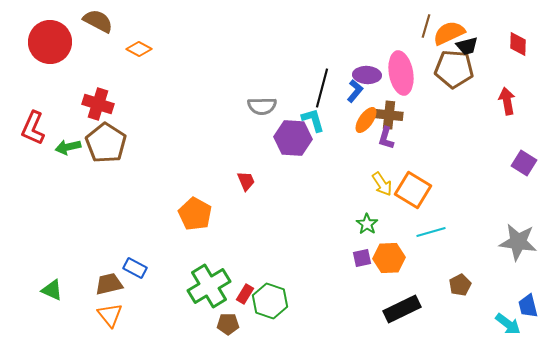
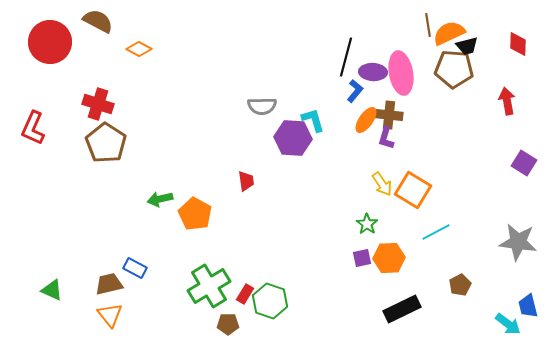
brown line at (426, 26): moved 2 px right, 1 px up; rotated 25 degrees counterclockwise
purple ellipse at (367, 75): moved 6 px right, 3 px up
black line at (322, 88): moved 24 px right, 31 px up
green arrow at (68, 147): moved 92 px right, 52 px down
red trapezoid at (246, 181): rotated 15 degrees clockwise
cyan line at (431, 232): moved 5 px right; rotated 12 degrees counterclockwise
